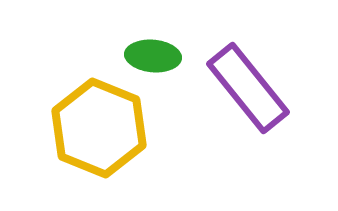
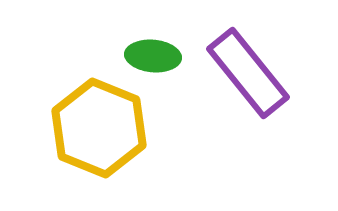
purple rectangle: moved 15 px up
